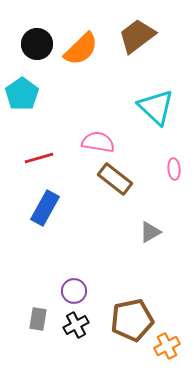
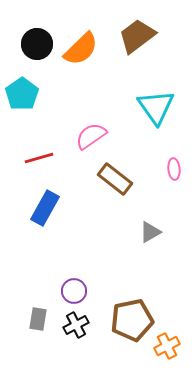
cyan triangle: rotated 12 degrees clockwise
pink semicircle: moved 7 px left, 6 px up; rotated 44 degrees counterclockwise
